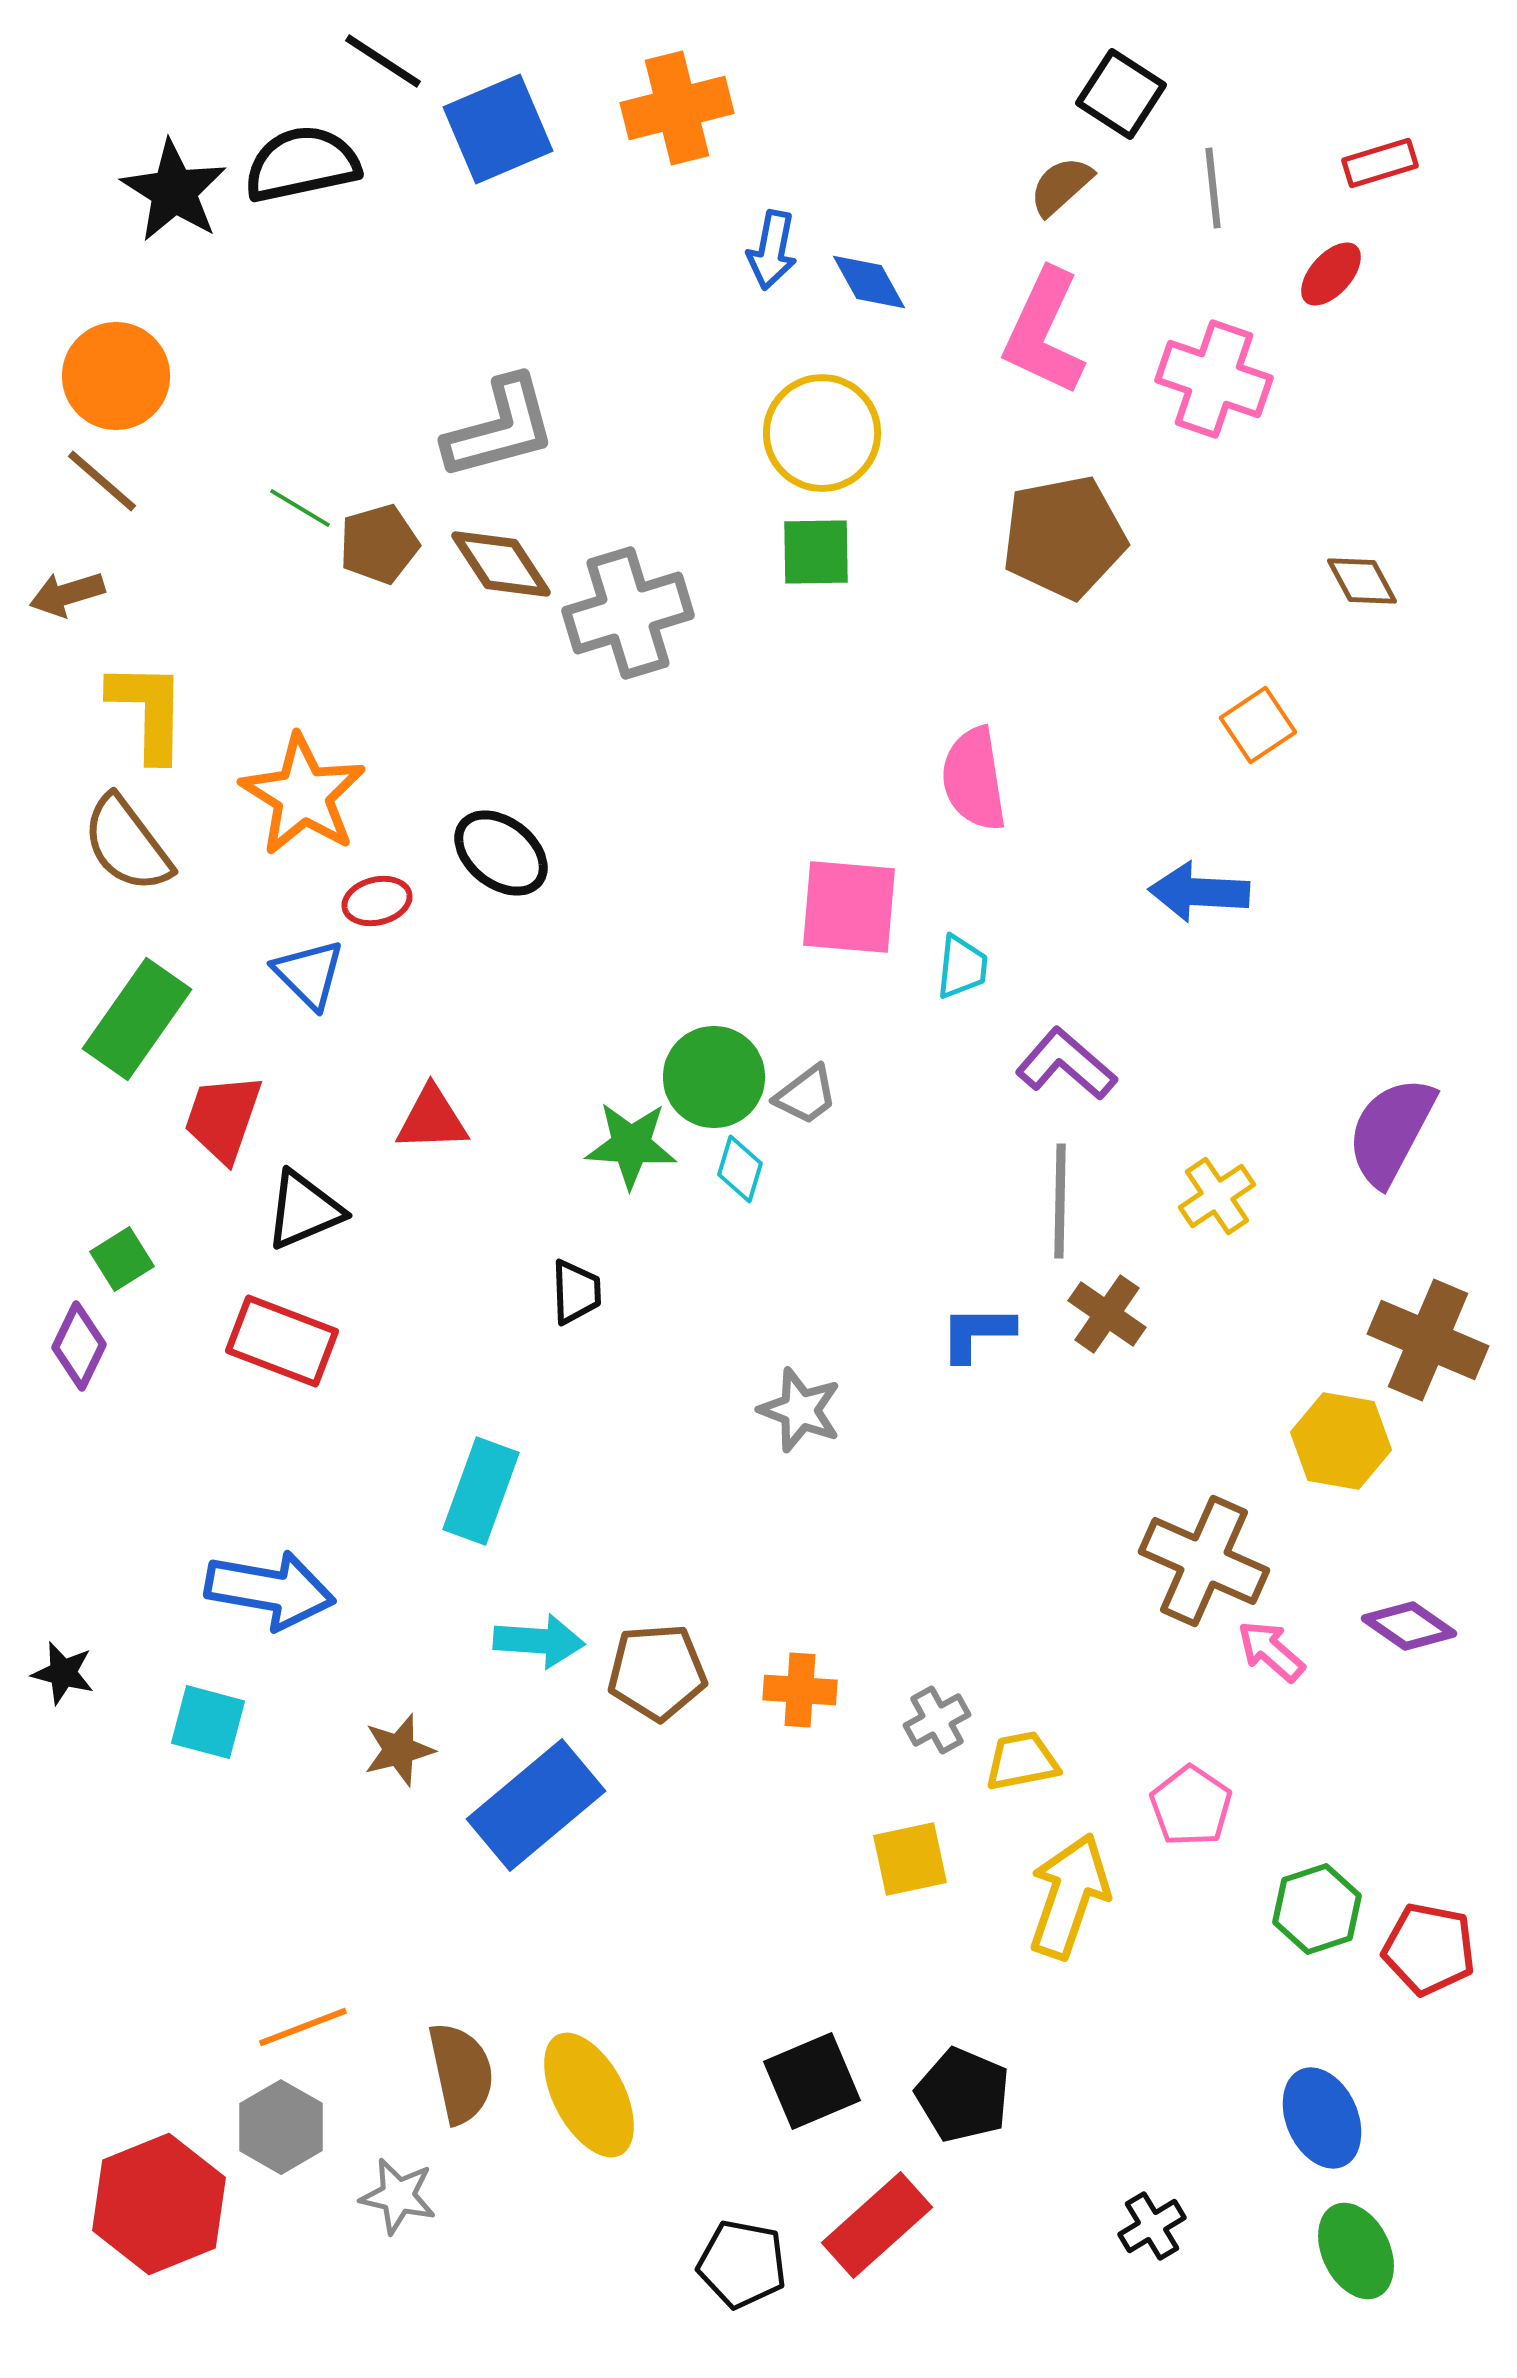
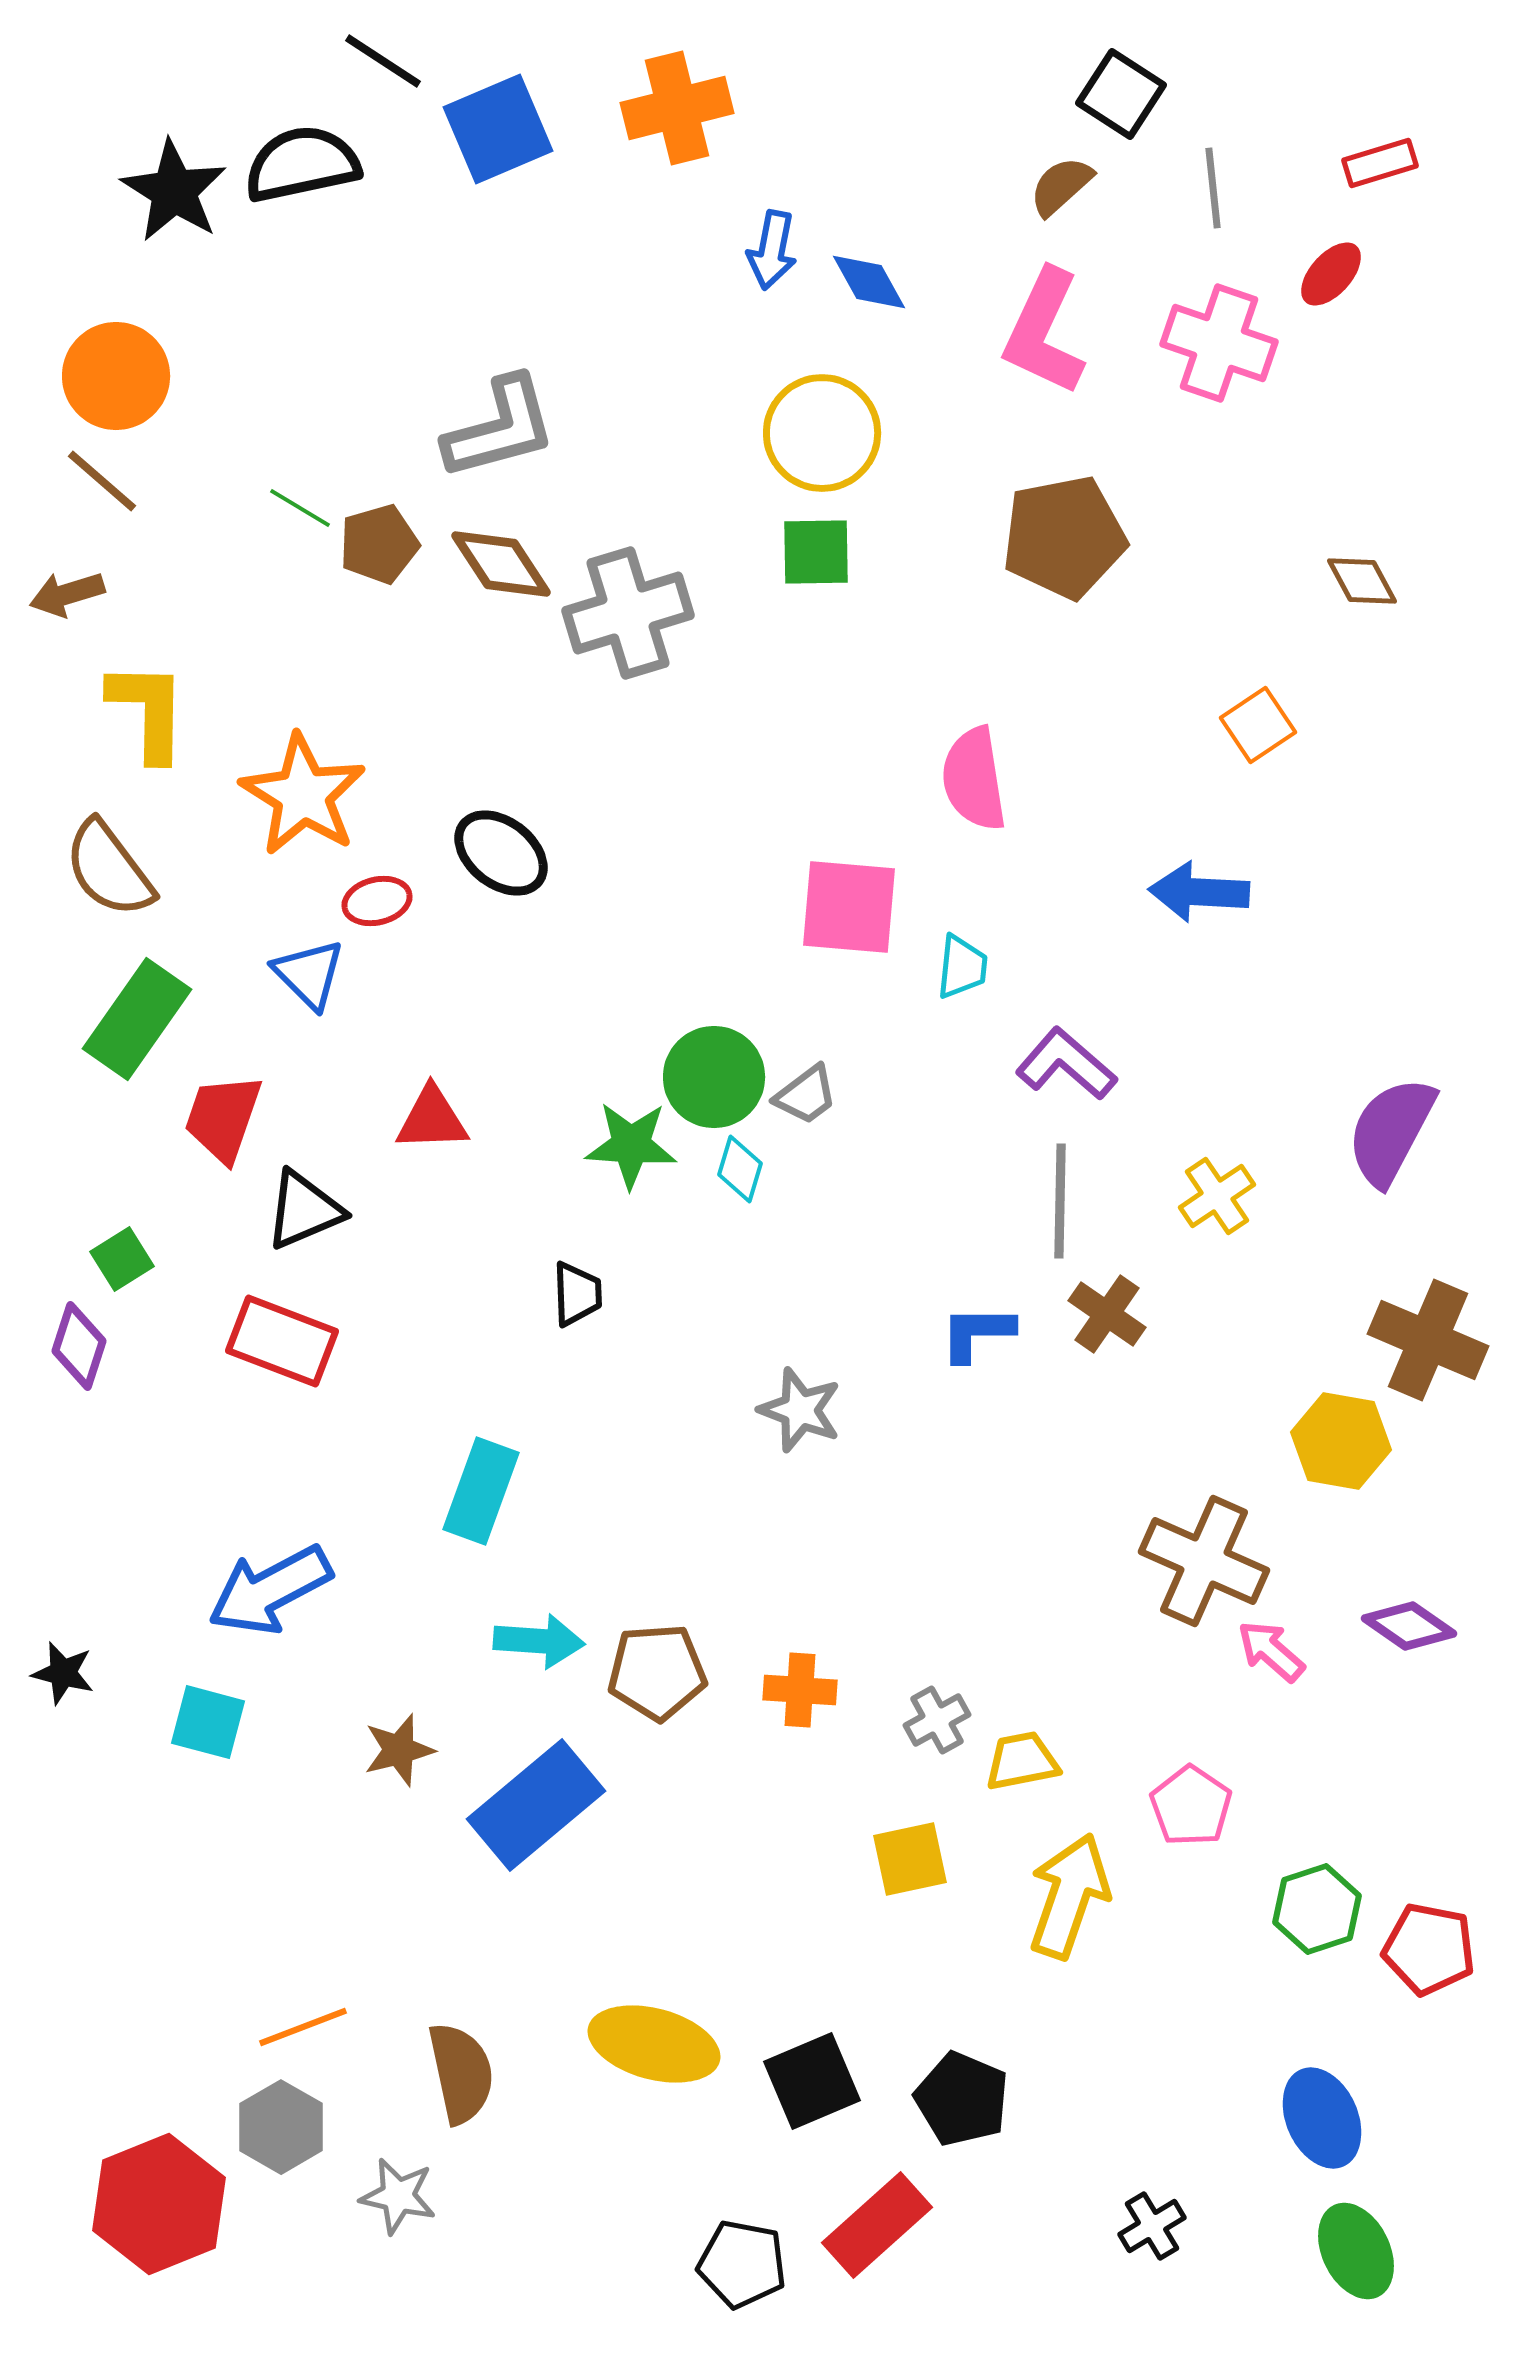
pink cross at (1214, 379): moved 5 px right, 36 px up
brown semicircle at (127, 844): moved 18 px left, 25 px down
black trapezoid at (576, 1292): moved 1 px right, 2 px down
purple diamond at (79, 1346): rotated 8 degrees counterclockwise
blue arrow at (270, 1590): rotated 142 degrees clockwise
yellow ellipse at (589, 2095): moved 65 px right, 51 px up; rotated 47 degrees counterclockwise
black pentagon at (963, 2095): moved 1 px left, 4 px down
